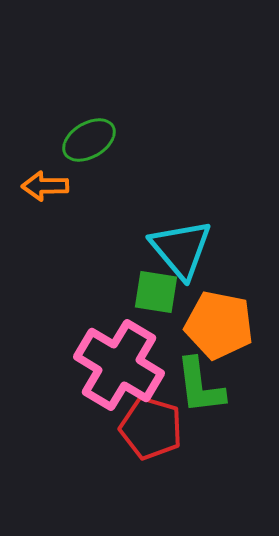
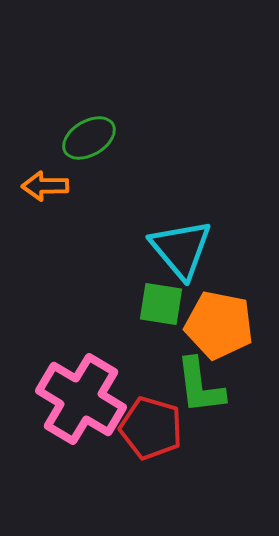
green ellipse: moved 2 px up
green square: moved 5 px right, 12 px down
pink cross: moved 38 px left, 34 px down
